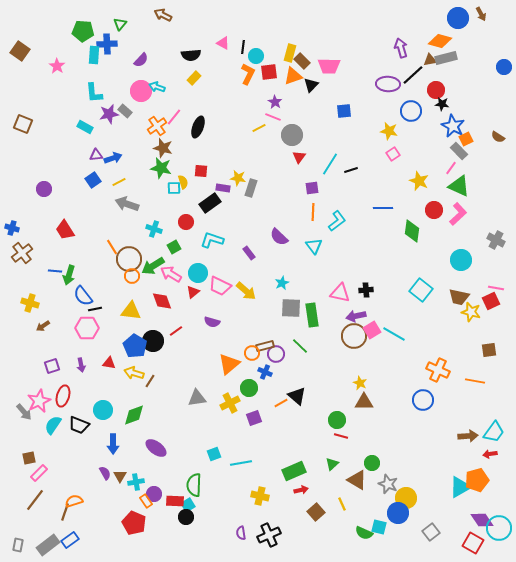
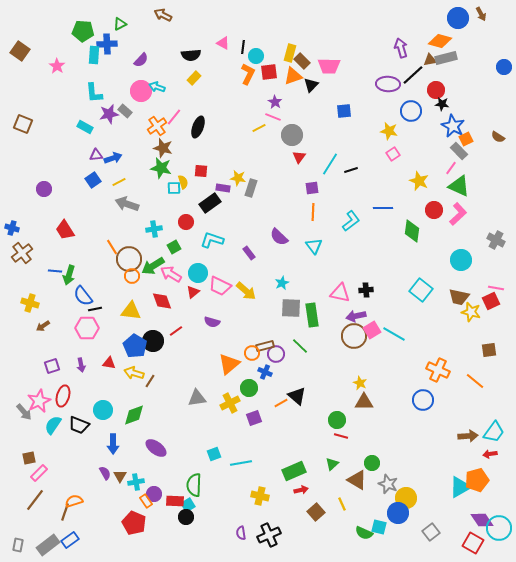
green triangle at (120, 24): rotated 24 degrees clockwise
cyan L-shape at (337, 221): moved 14 px right
cyan cross at (154, 229): rotated 28 degrees counterclockwise
orange line at (475, 381): rotated 30 degrees clockwise
